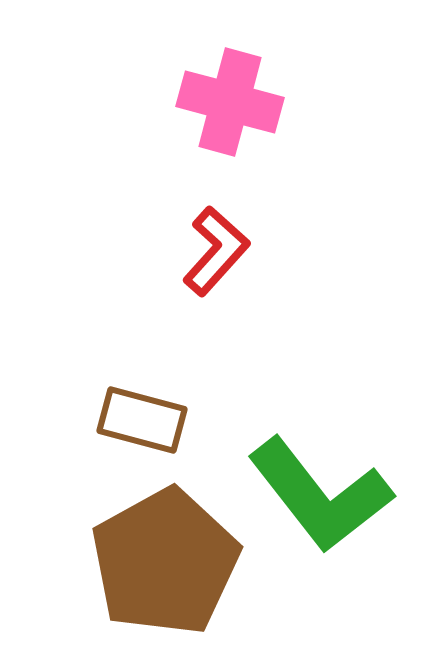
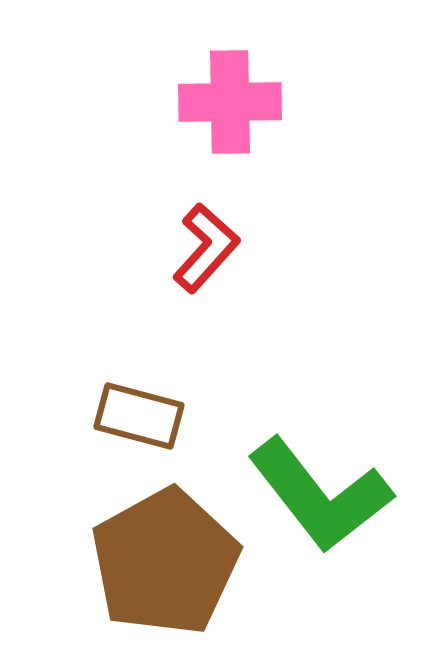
pink cross: rotated 16 degrees counterclockwise
red L-shape: moved 10 px left, 3 px up
brown rectangle: moved 3 px left, 4 px up
